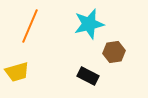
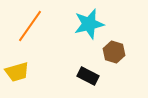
orange line: rotated 12 degrees clockwise
brown hexagon: rotated 25 degrees clockwise
